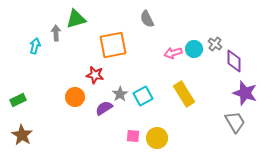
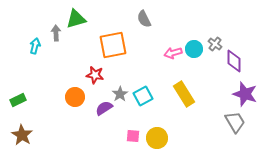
gray semicircle: moved 3 px left
purple star: moved 1 px down
